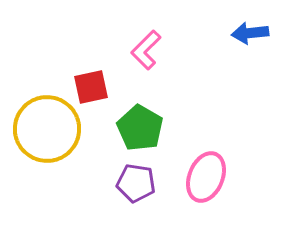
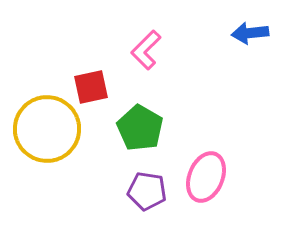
purple pentagon: moved 11 px right, 8 px down
